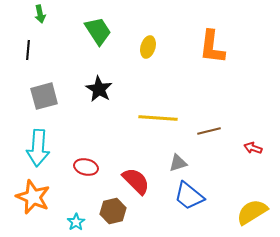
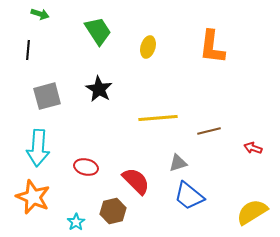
green arrow: rotated 60 degrees counterclockwise
gray square: moved 3 px right
yellow line: rotated 9 degrees counterclockwise
